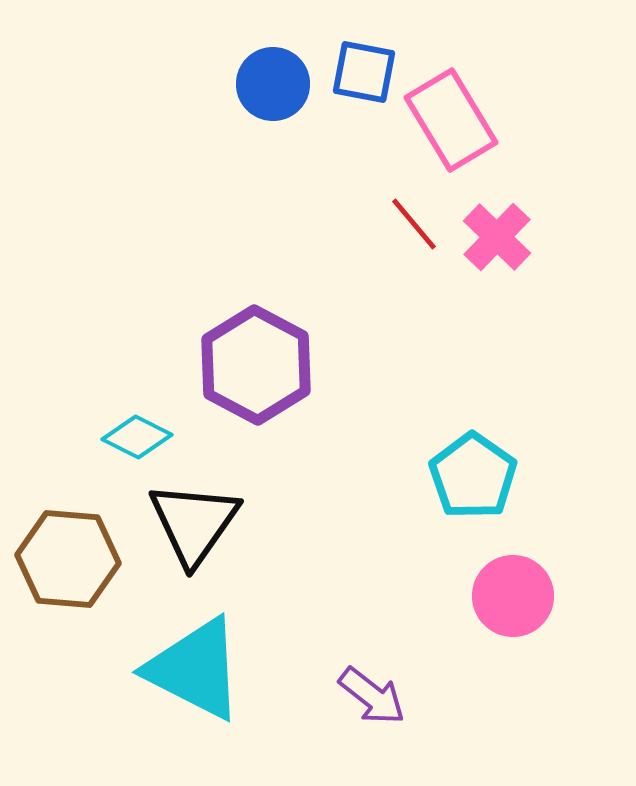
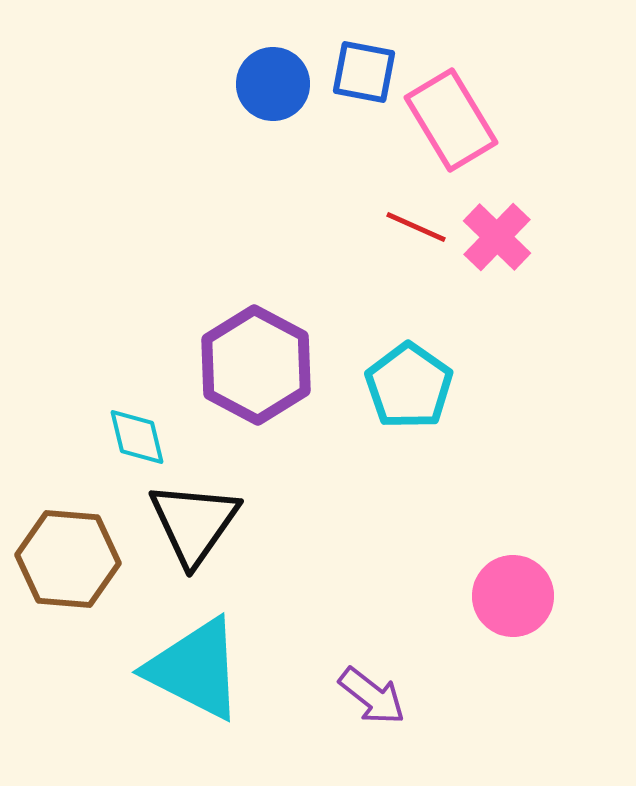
red line: moved 2 px right, 3 px down; rotated 26 degrees counterclockwise
cyan diamond: rotated 50 degrees clockwise
cyan pentagon: moved 64 px left, 90 px up
